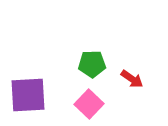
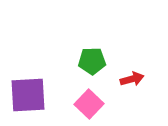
green pentagon: moved 3 px up
red arrow: rotated 50 degrees counterclockwise
